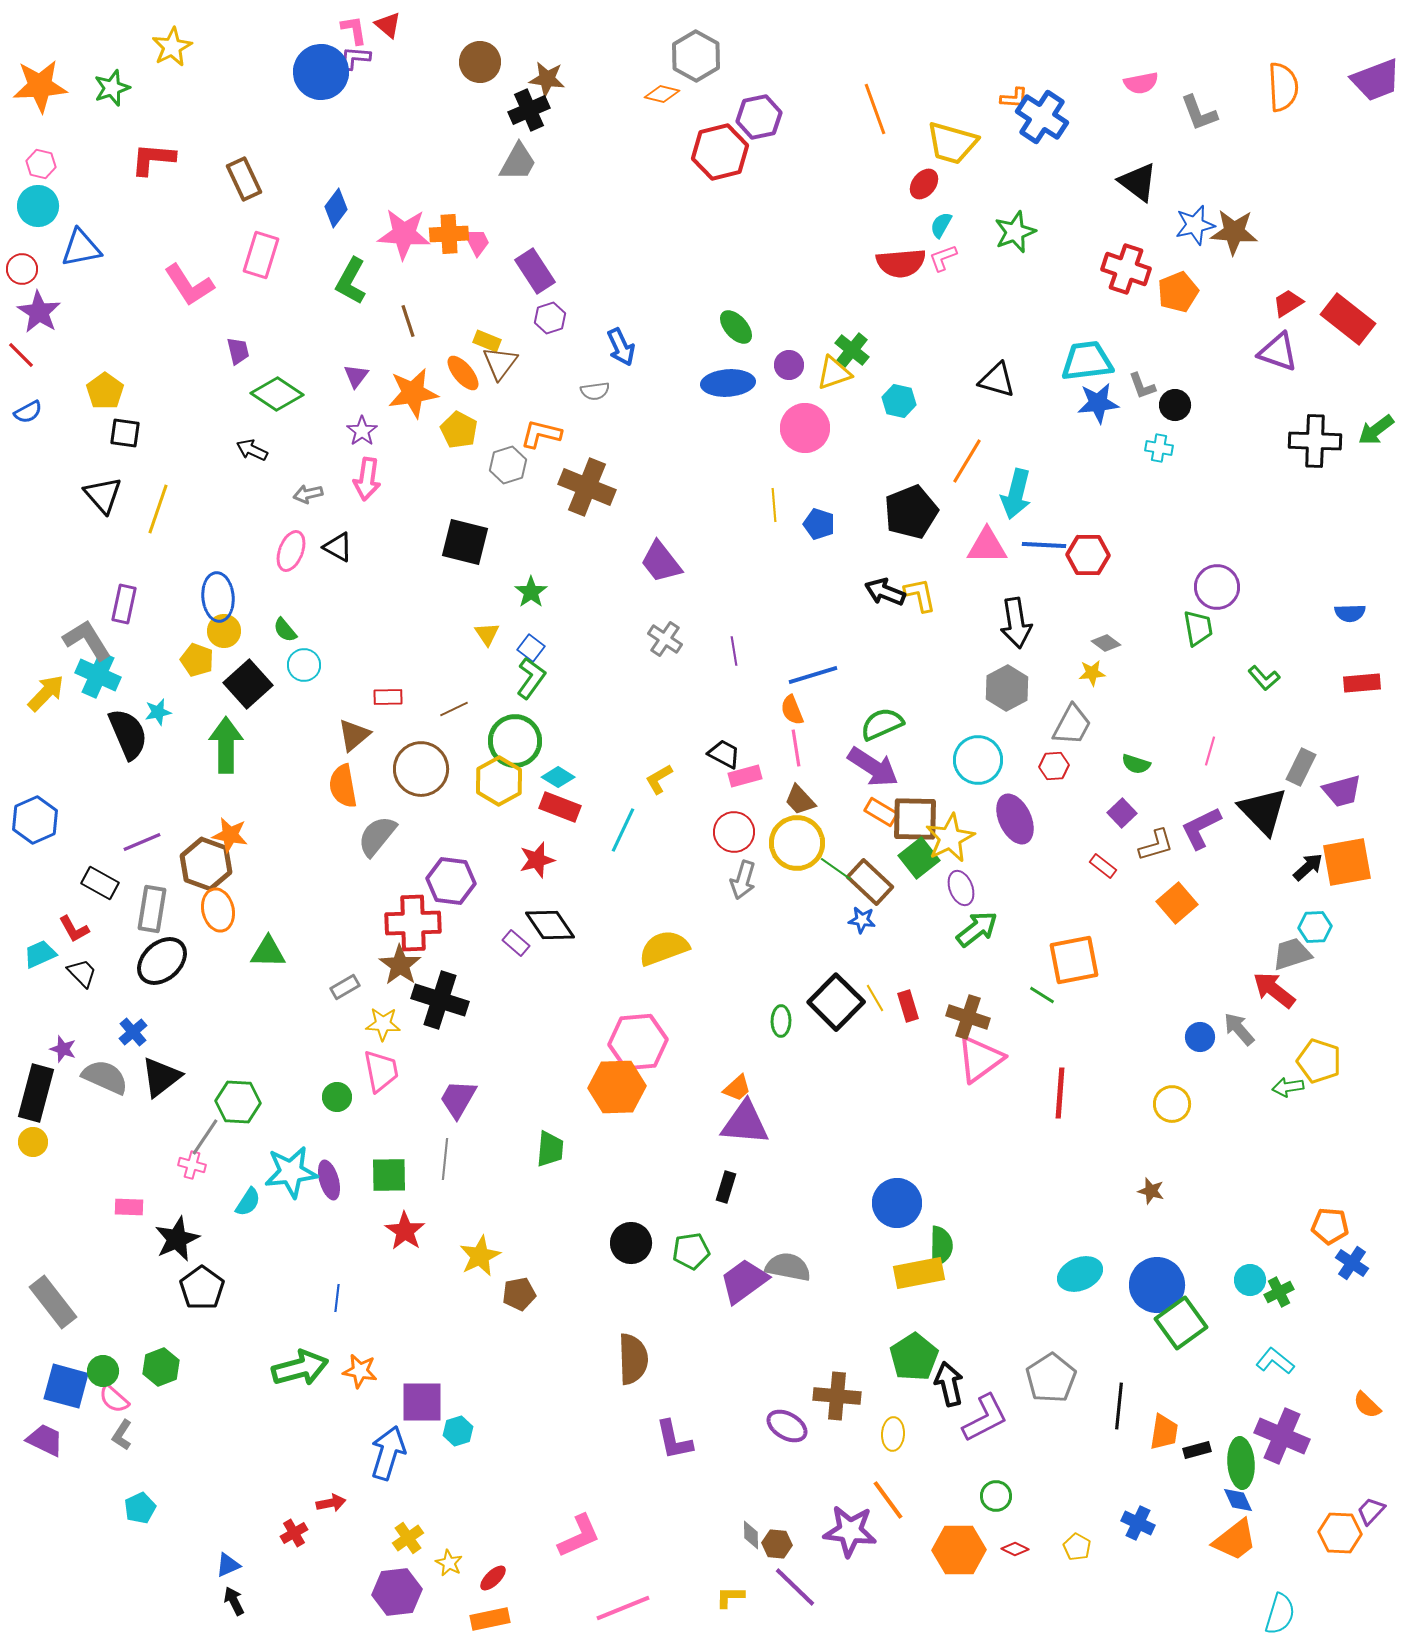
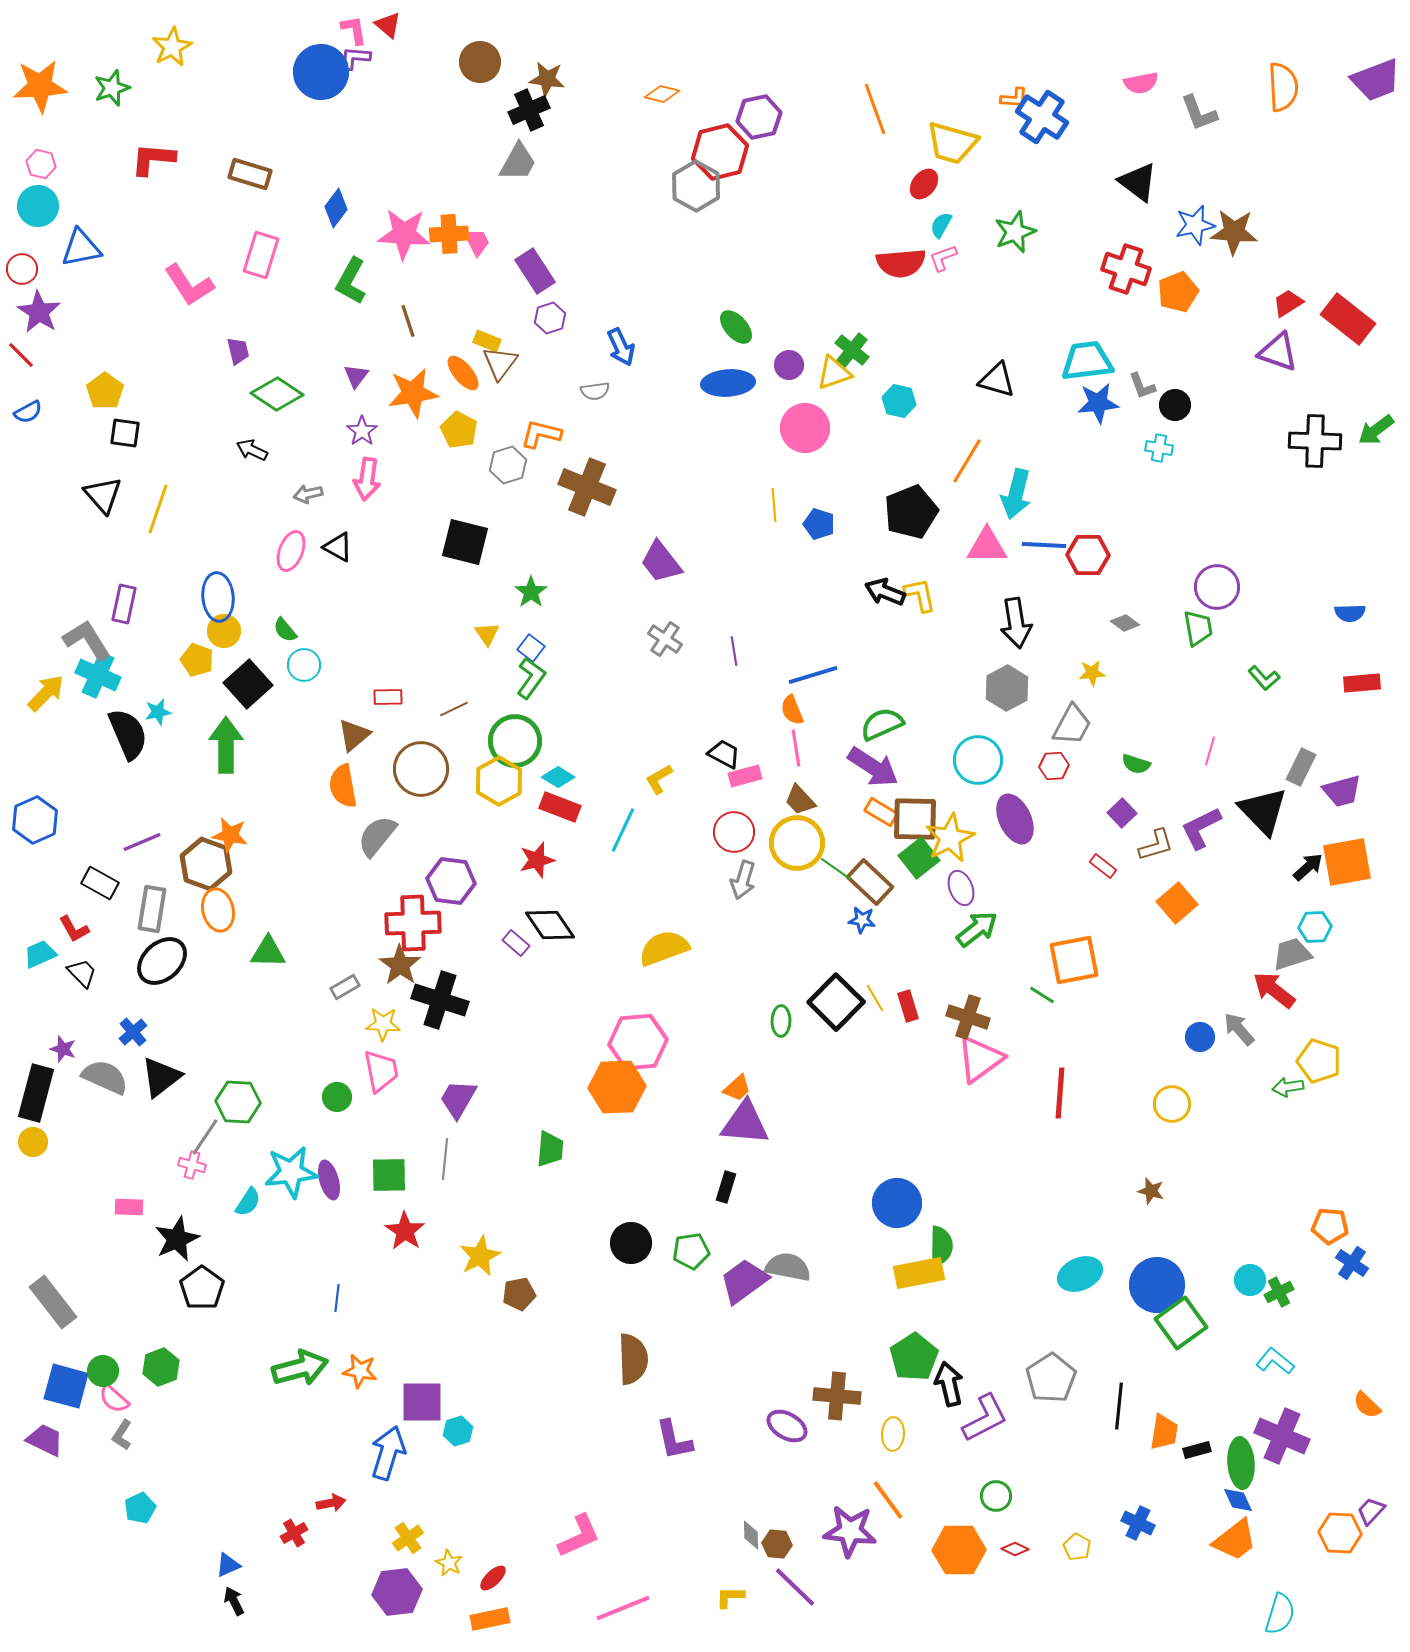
gray hexagon at (696, 56): moved 130 px down
brown rectangle at (244, 179): moved 6 px right, 5 px up; rotated 48 degrees counterclockwise
gray diamond at (1106, 643): moved 19 px right, 20 px up
